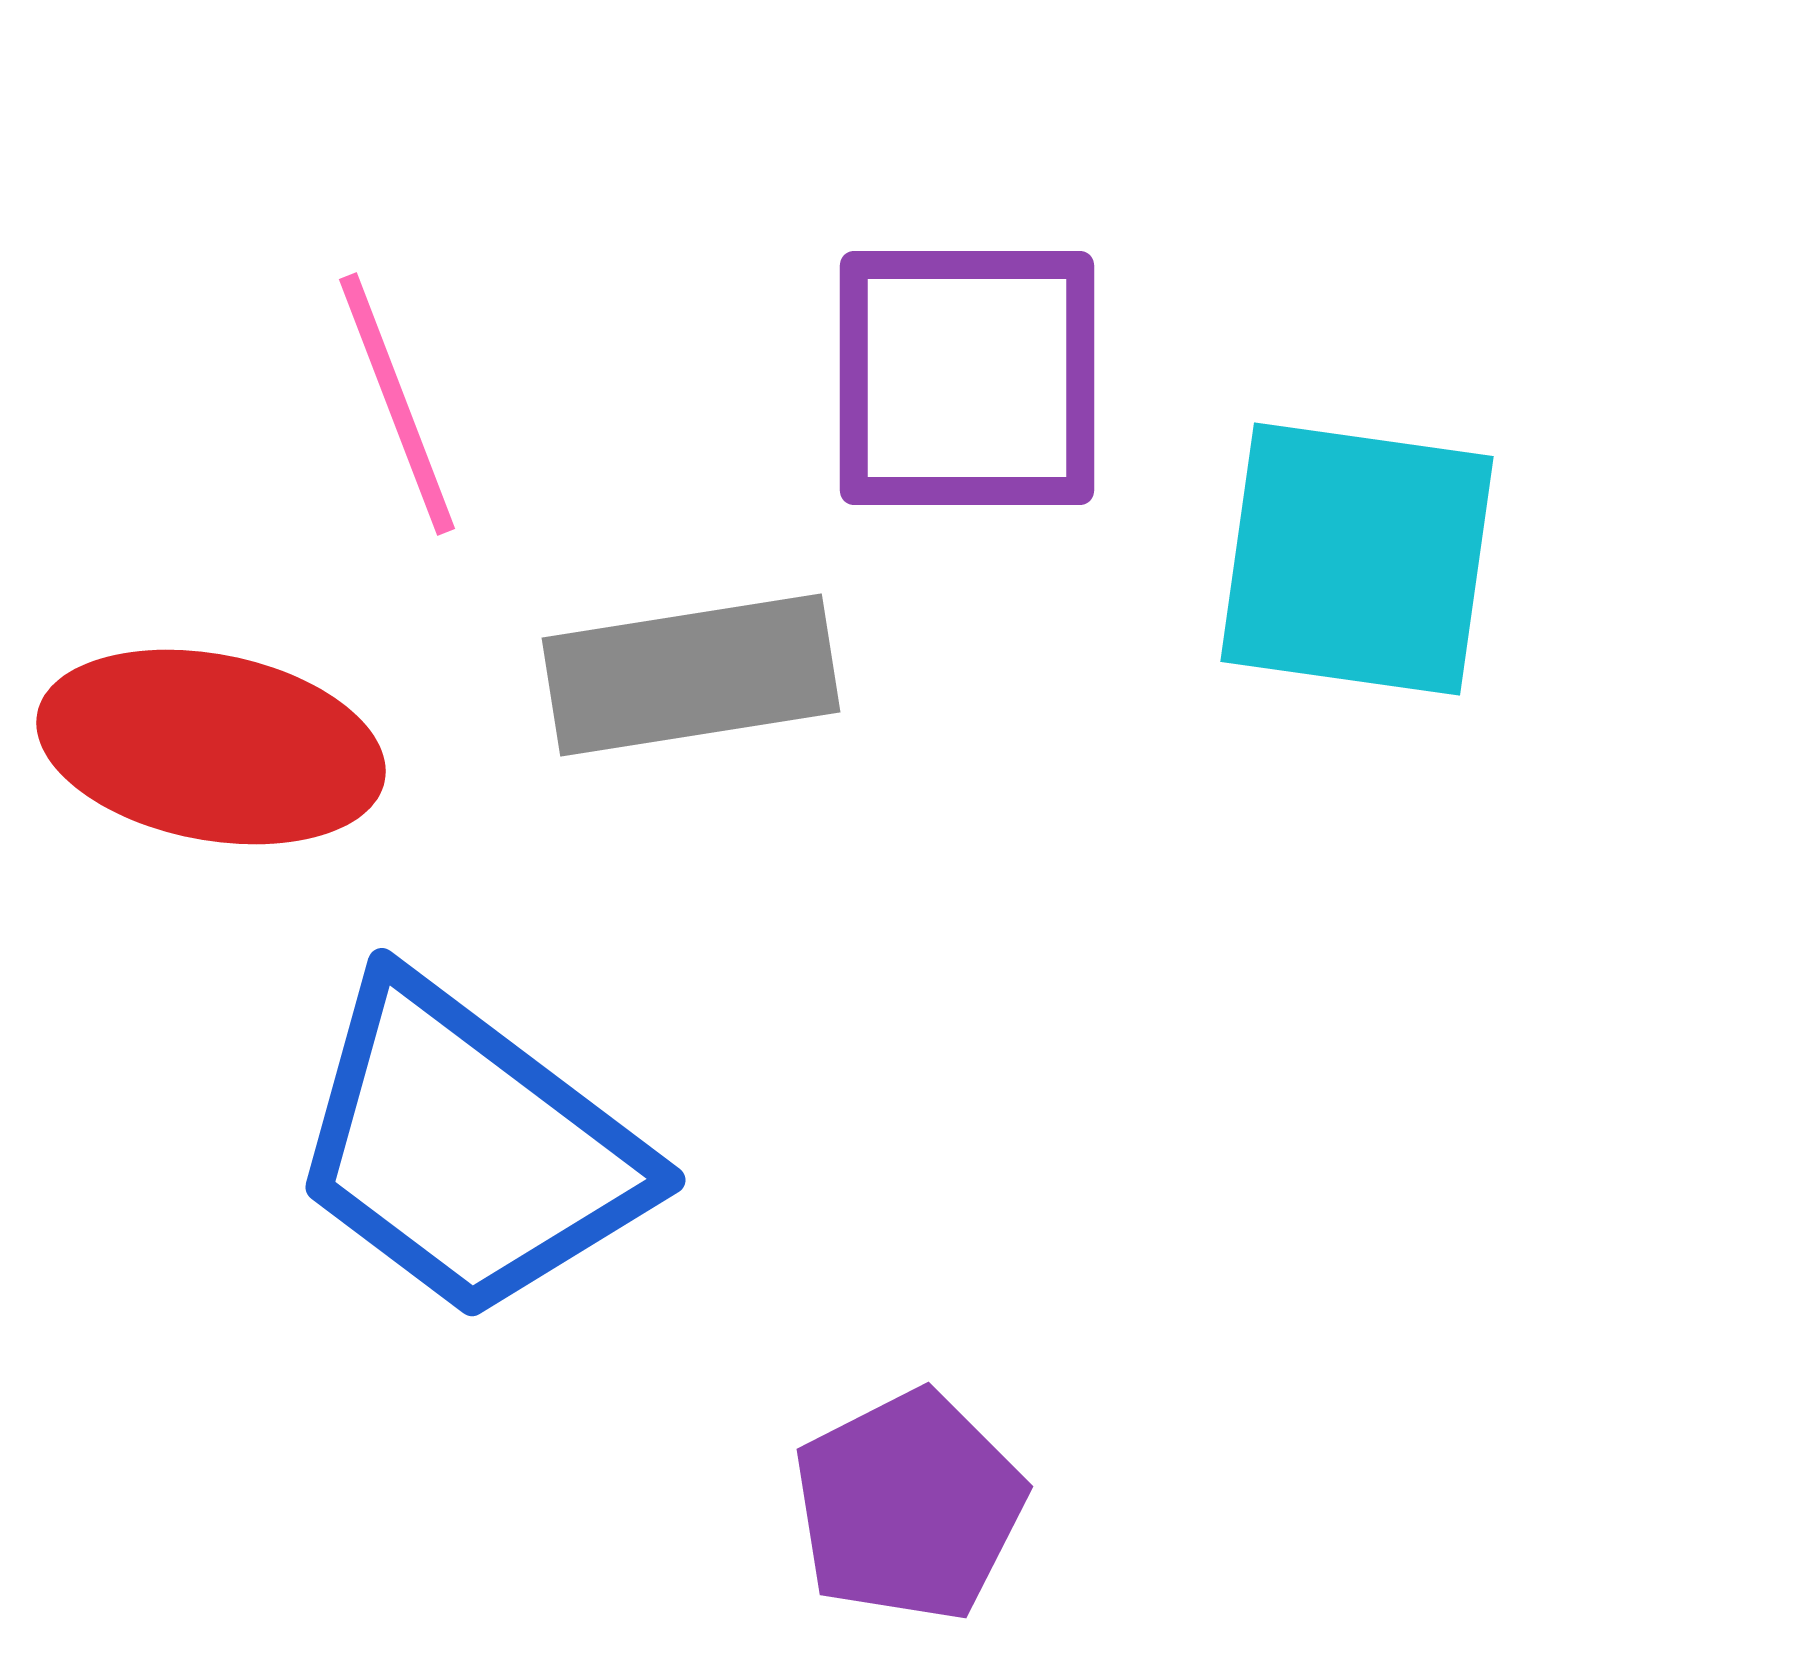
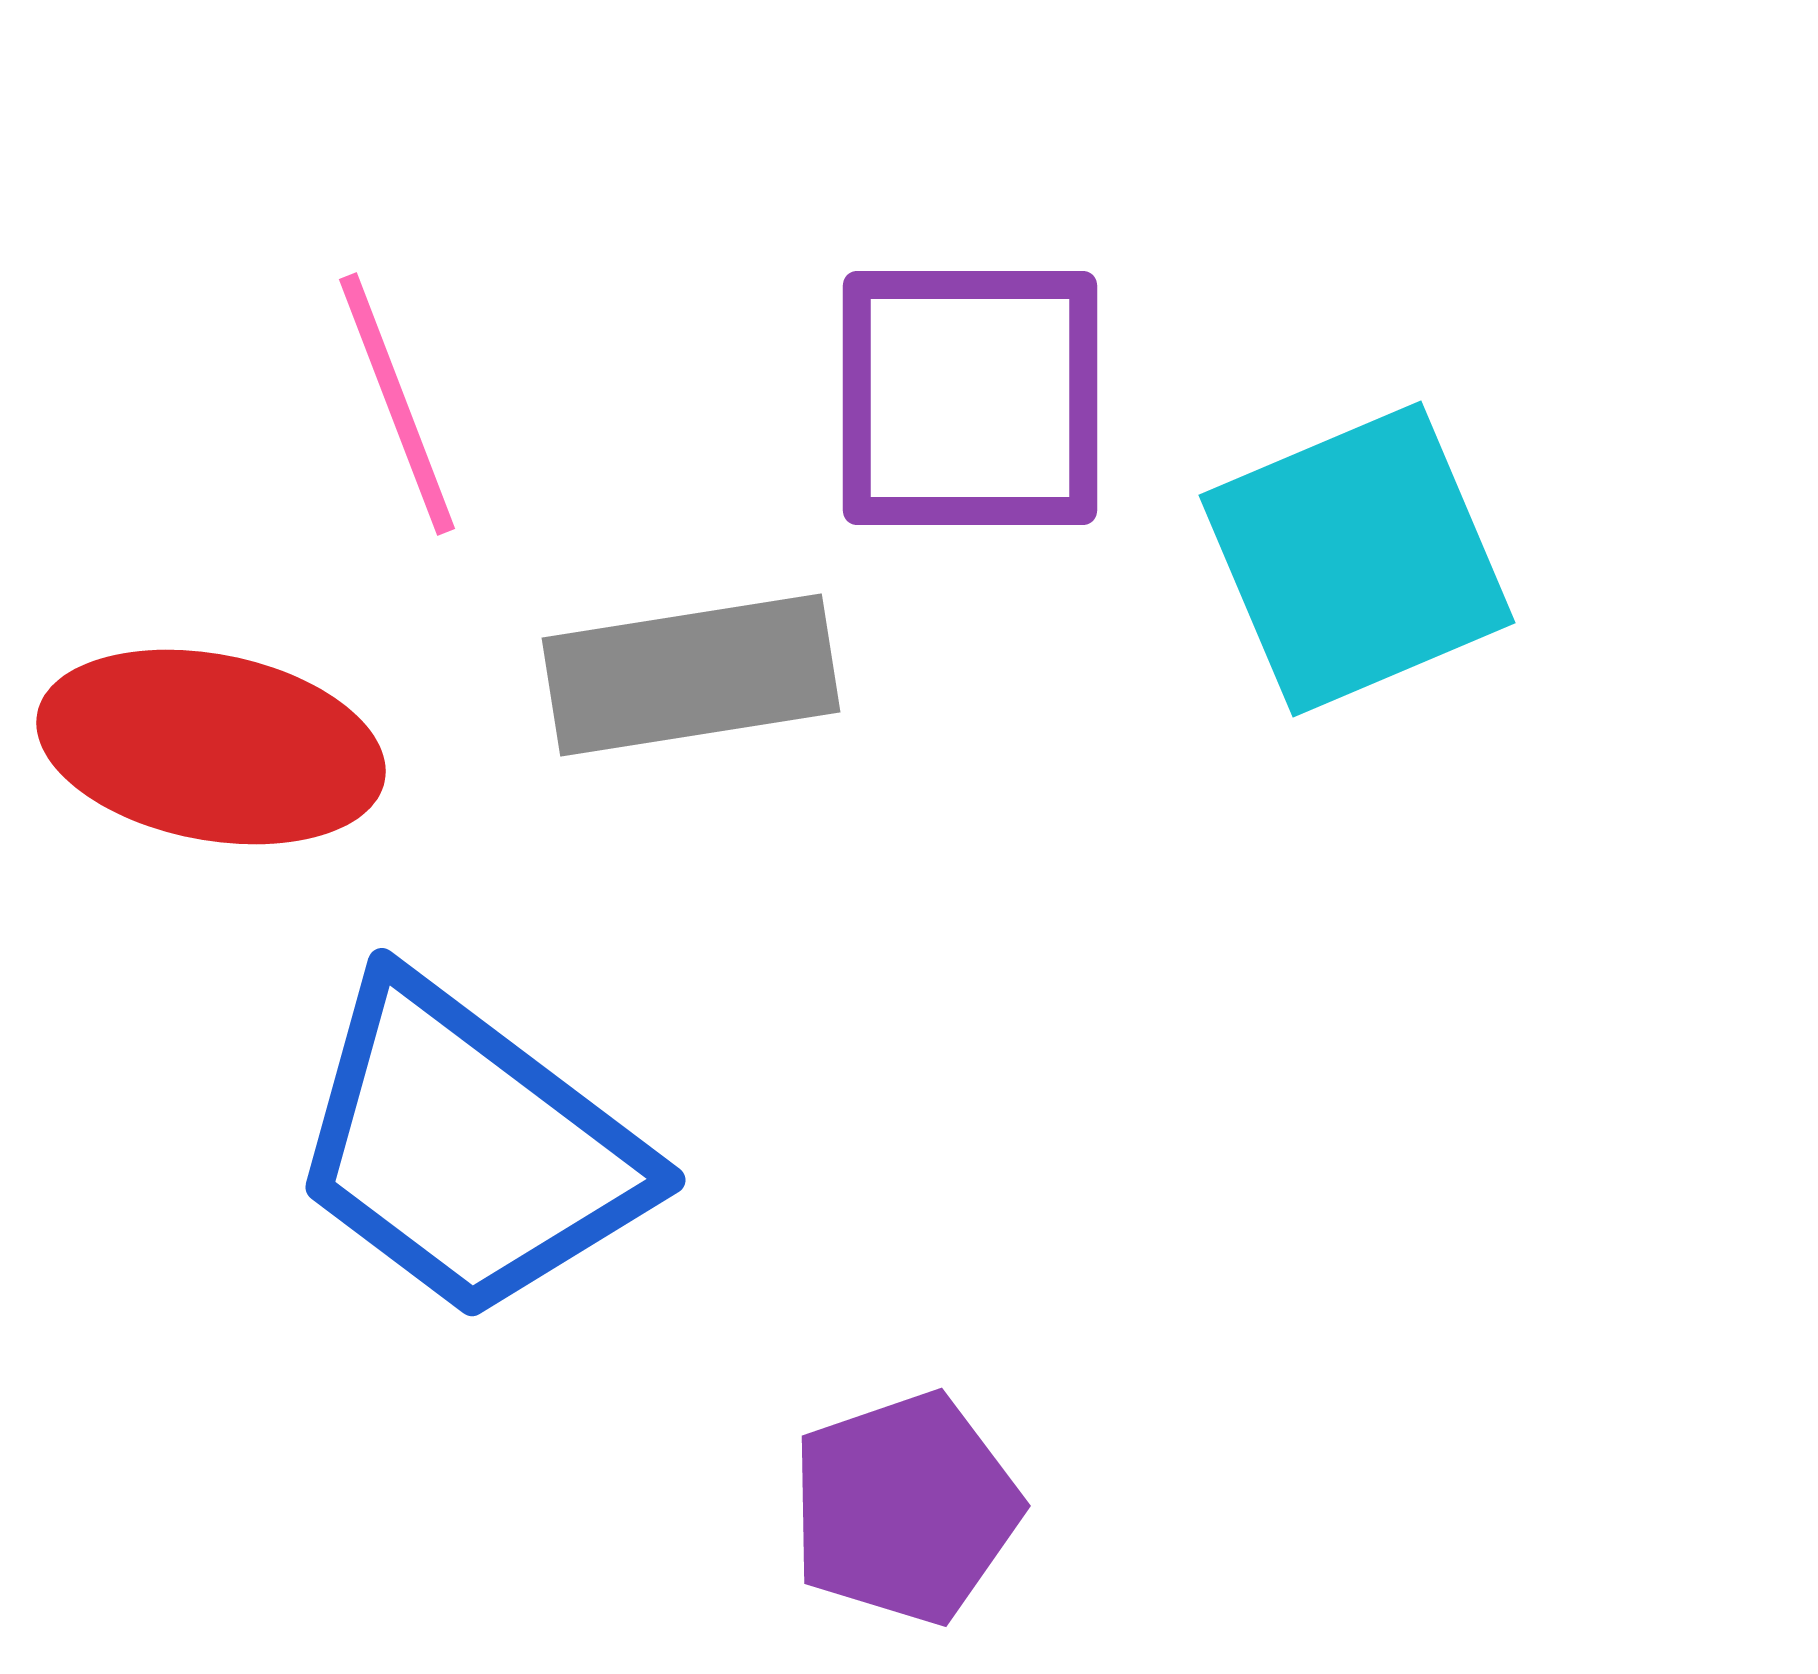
purple square: moved 3 px right, 20 px down
cyan square: rotated 31 degrees counterclockwise
purple pentagon: moved 4 px left, 2 px down; rotated 8 degrees clockwise
